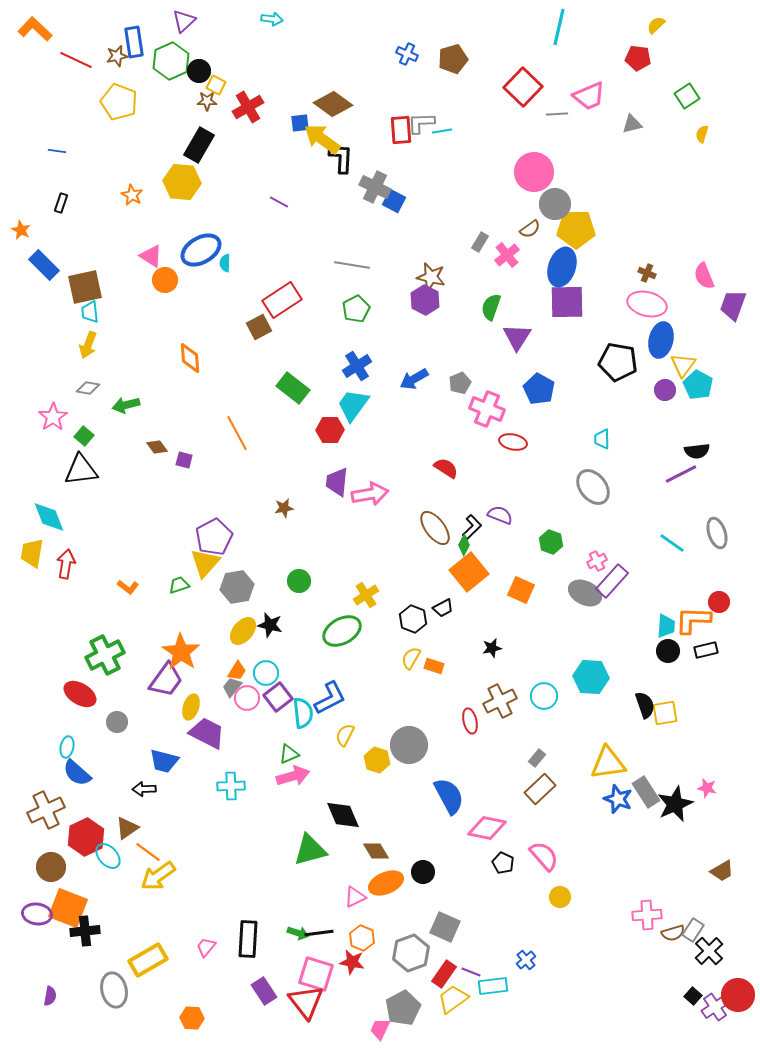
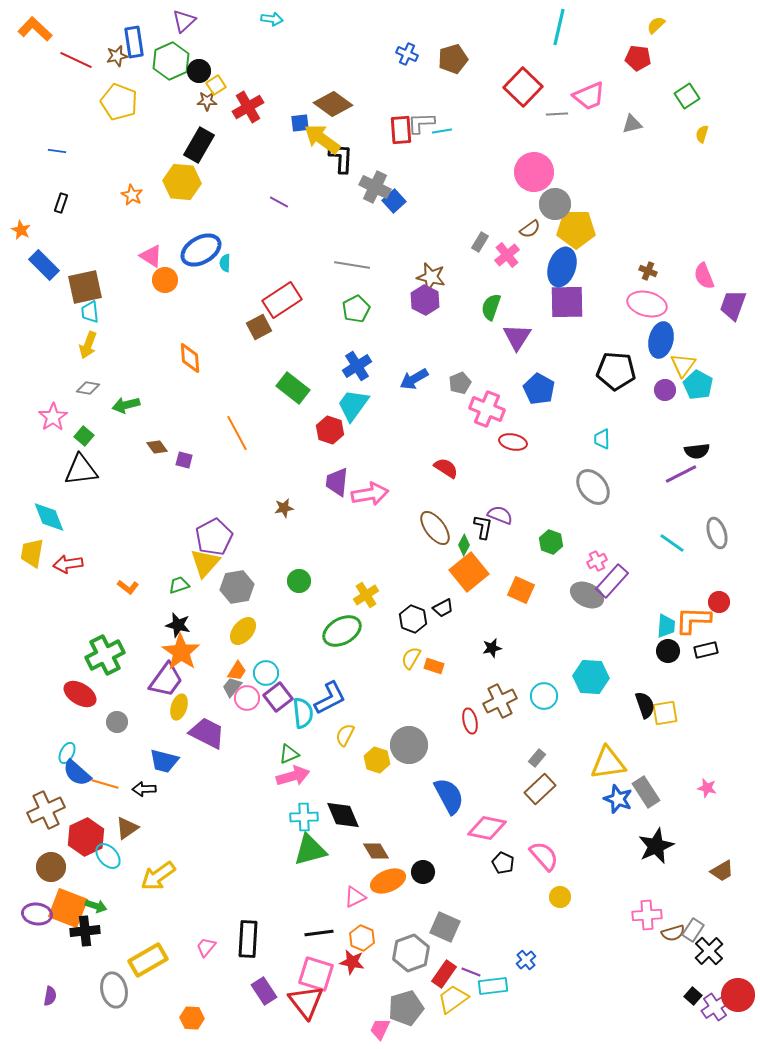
yellow square at (216, 85): rotated 30 degrees clockwise
blue square at (394, 201): rotated 20 degrees clockwise
brown cross at (647, 273): moved 1 px right, 2 px up
black pentagon at (618, 362): moved 2 px left, 9 px down; rotated 6 degrees counterclockwise
red hexagon at (330, 430): rotated 20 degrees clockwise
black L-shape at (472, 527): moved 11 px right; rotated 35 degrees counterclockwise
red arrow at (66, 564): moved 2 px right; rotated 108 degrees counterclockwise
gray ellipse at (585, 593): moved 2 px right, 2 px down
black star at (270, 625): moved 92 px left
yellow ellipse at (191, 707): moved 12 px left
cyan ellipse at (67, 747): moved 6 px down; rotated 15 degrees clockwise
cyan cross at (231, 786): moved 73 px right, 31 px down
black star at (675, 804): moved 19 px left, 42 px down
orange line at (148, 852): moved 43 px left, 68 px up; rotated 20 degrees counterclockwise
orange ellipse at (386, 883): moved 2 px right, 2 px up
green arrow at (298, 933): moved 202 px left, 27 px up
gray pentagon at (403, 1008): moved 3 px right; rotated 12 degrees clockwise
